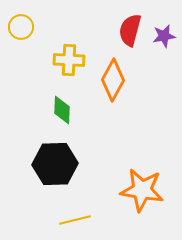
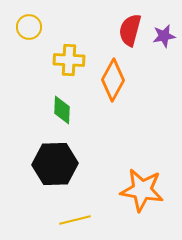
yellow circle: moved 8 px right
